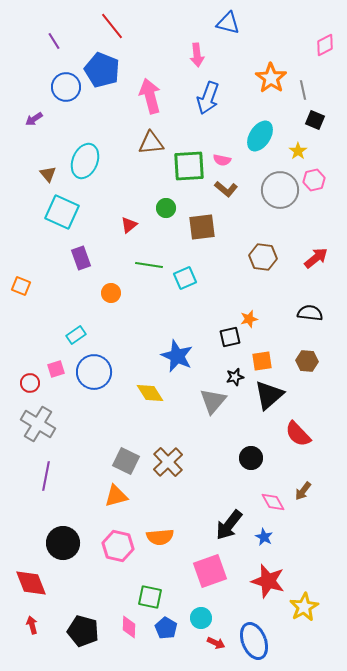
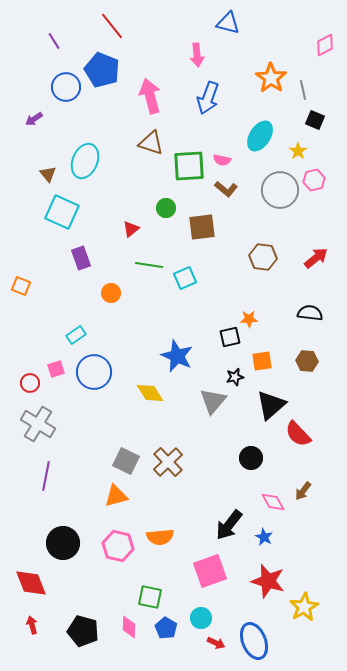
brown triangle at (151, 143): rotated 24 degrees clockwise
red triangle at (129, 225): moved 2 px right, 4 px down
orange star at (249, 319): rotated 12 degrees clockwise
black triangle at (269, 395): moved 2 px right, 10 px down
